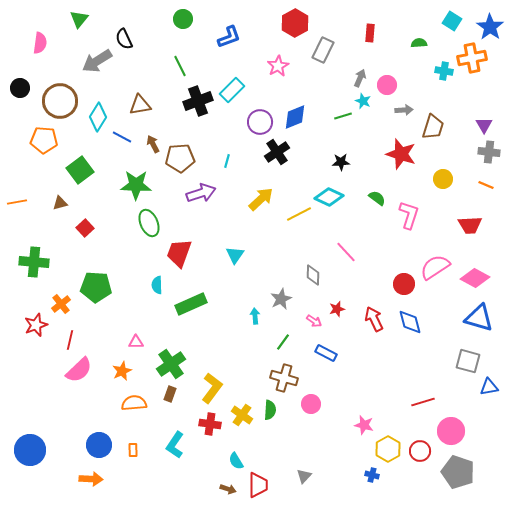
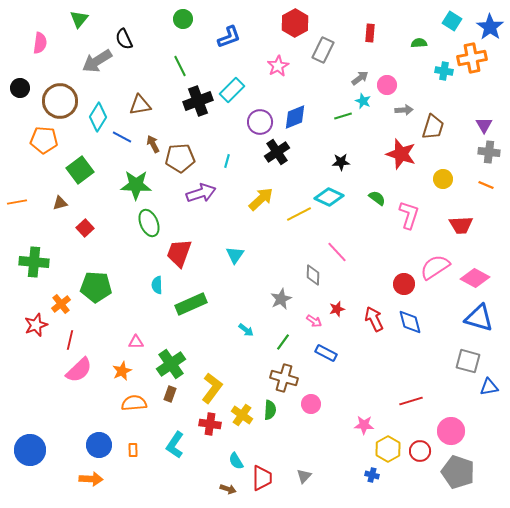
gray arrow at (360, 78): rotated 30 degrees clockwise
red trapezoid at (470, 225): moved 9 px left
pink line at (346, 252): moved 9 px left
cyan arrow at (255, 316): moved 9 px left, 14 px down; rotated 133 degrees clockwise
red line at (423, 402): moved 12 px left, 1 px up
pink star at (364, 425): rotated 12 degrees counterclockwise
red trapezoid at (258, 485): moved 4 px right, 7 px up
